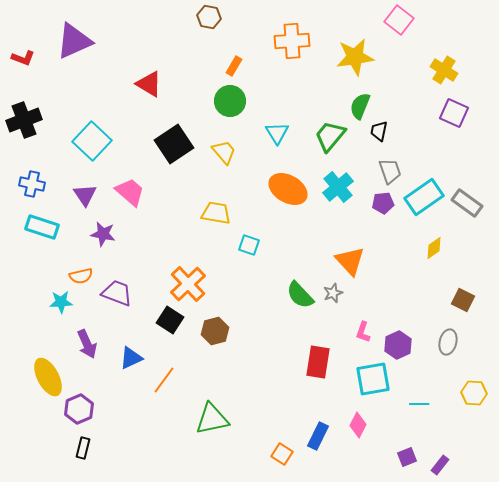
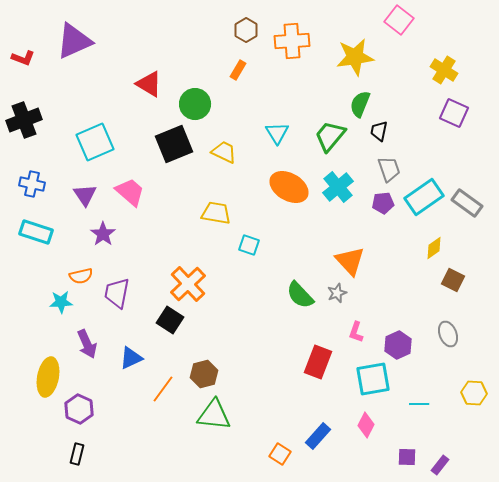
brown hexagon at (209, 17): moved 37 px right, 13 px down; rotated 20 degrees clockwise
orange rectangle at (234, 66): moved 4 px right, 4 px down
green circle at (230, 101): moved 35 px left, 3 px down
green semicircle at (360, 106): moved 2 px up
cyan square at (92, 141): moved 3 px right, 1 px down; rotated 24 degrees clockwise
black square at (174, 144): rotated 12 degrees clockwise
yellow trapezoid at (224, 152): rotated 24 degrees counterclockwise
gray trapezoid at (390, 171): moved 1 px left, 2 px up
orange ellipse at (288, 189): moved 1 px right, 2 px up
cyan rectangle at (42, 227): moved 6 px left, 5 px down
purple star at (103, 234): rotated 25 degrees clockwise
purple trapezoid at (117, 293): rotated 100 degrees counterclockwise
gray star at (333, 293): moved 4 px right
brown square at (463, 300): moved 10 px left, 20 px up
brown hexagon at (215, 331): moved 11 px left, 43 px down
pink L-shape at (363, 332): moved 7 px left
gray ellipse at (448, 342): moved 8 px up; rotated 35 degrees counterclockwise
red rectangle at (318, 362): rotated 12 degrees clockwise
yellow ellipse at (48, 377): rotated 39 degrees clockwise
orange line at (164, 380): moved 1 px left, 9 px down
purple hexagon at (79, 409): rotated 12 degrees counterclockwise
green triangle at (212, 419): moved 2 px right, 4 px up; rotated 18 degrees clockwise
pink diamond at (358, 425): moved 8 px right
blue rectangle at (318, 436): rotated 16 degrees clockwise
black rectangle at (83, 448): moved 6 px left, 6 px down
orange square at (282, 454): moved 2 px left
purple square at (407, 457): rotated 24 degrees clockwise
